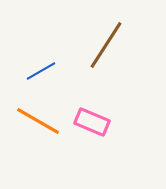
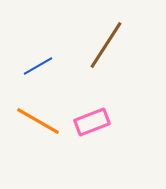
blue line: moved 3 px left, 5 px up
pink rectangle: rotated 44 degrees counterclockwise
